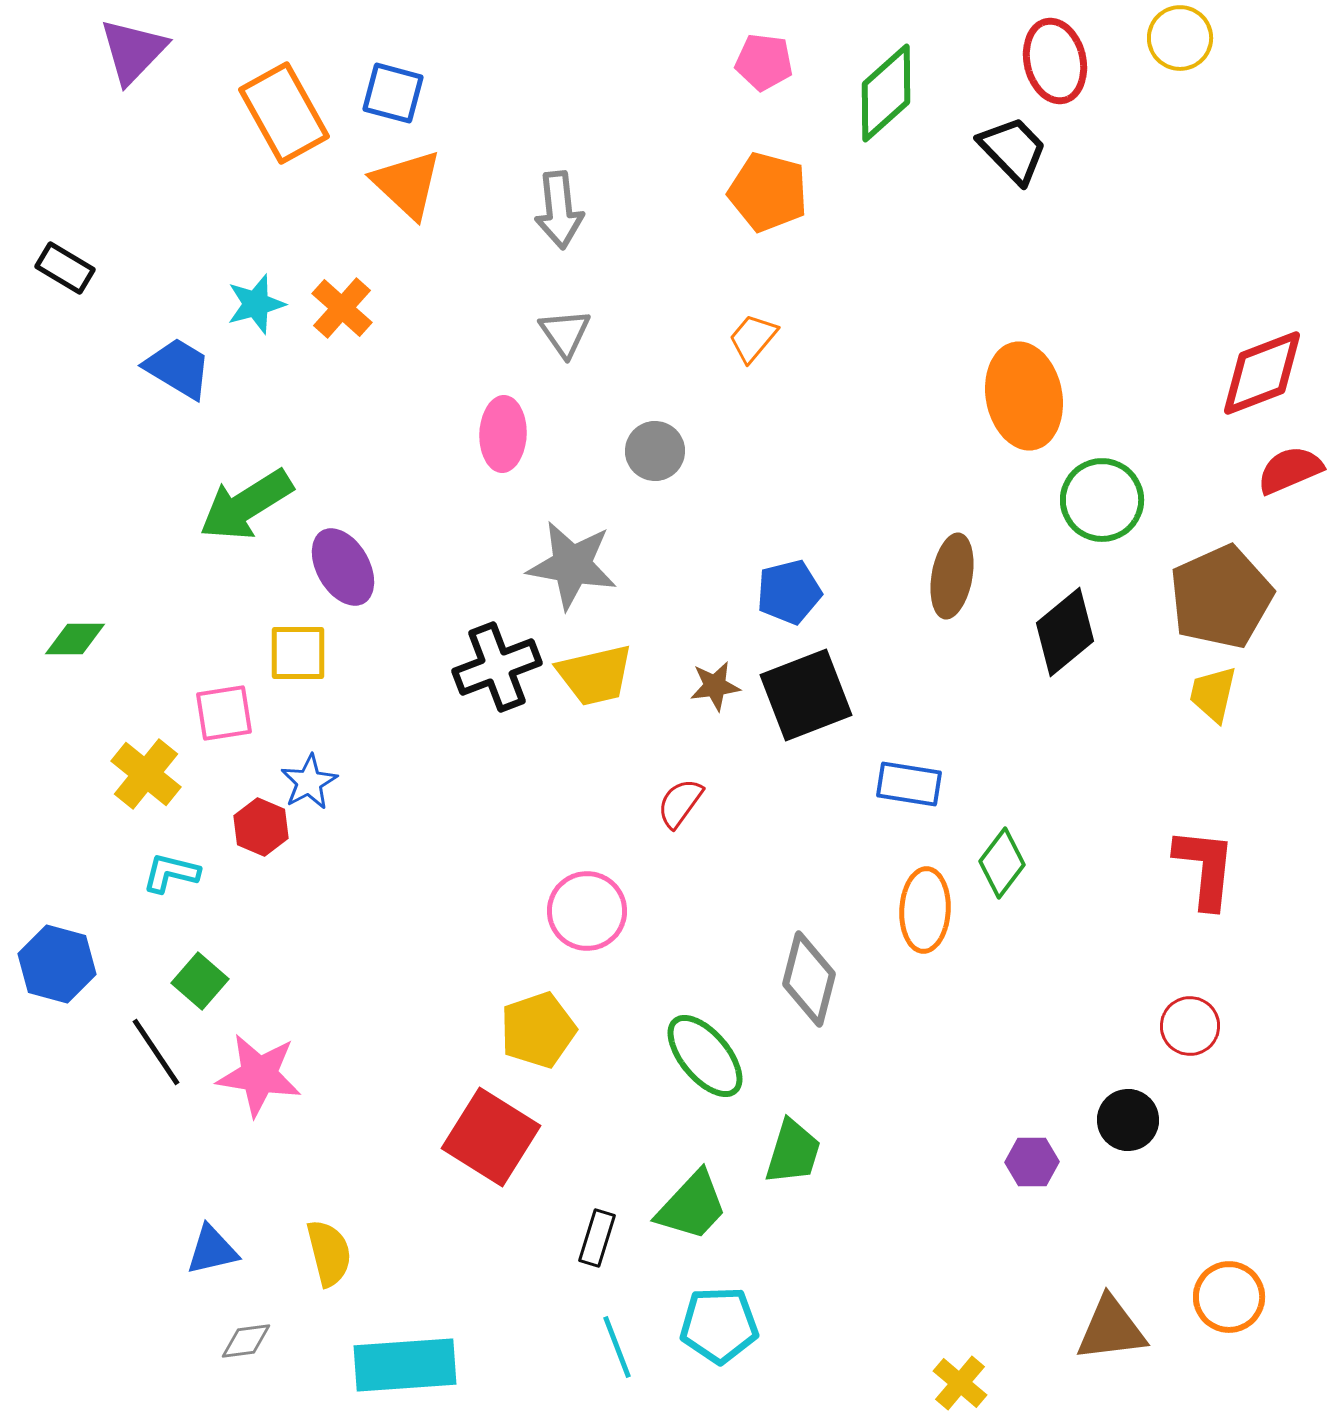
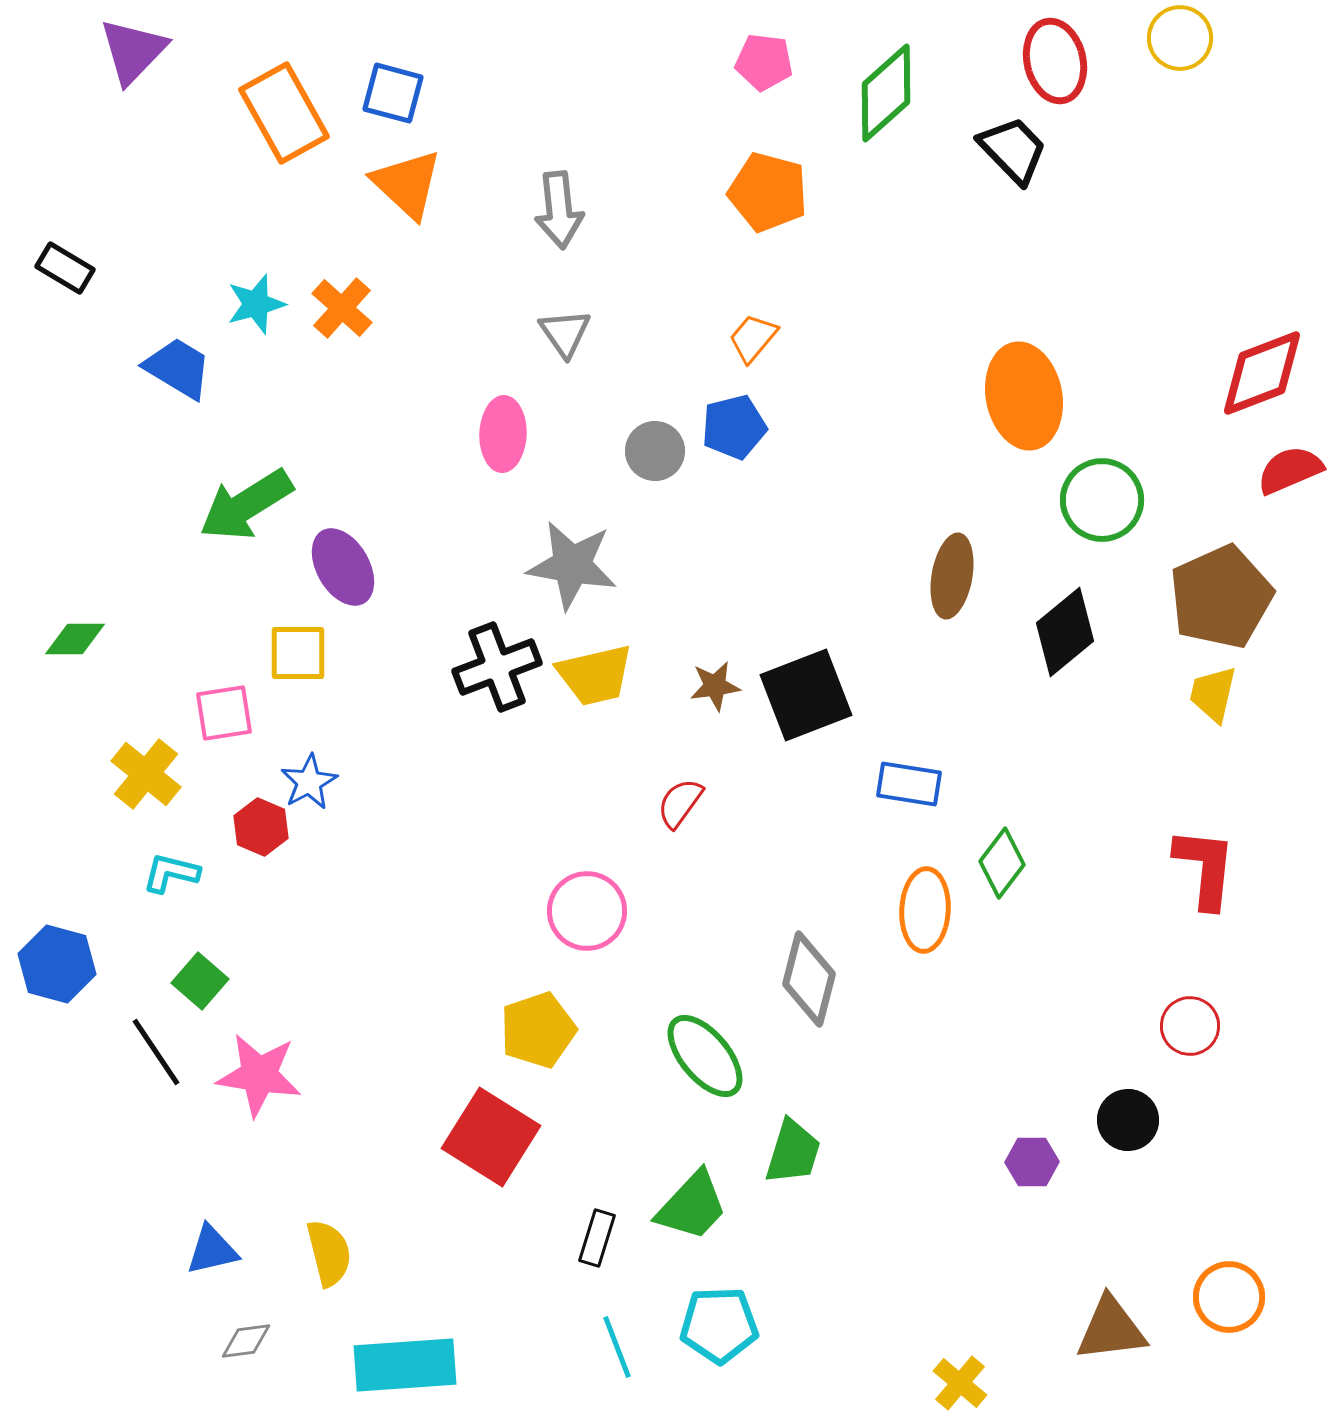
blue pentagon at (789, 592): moved 55 px left, 165 px up
